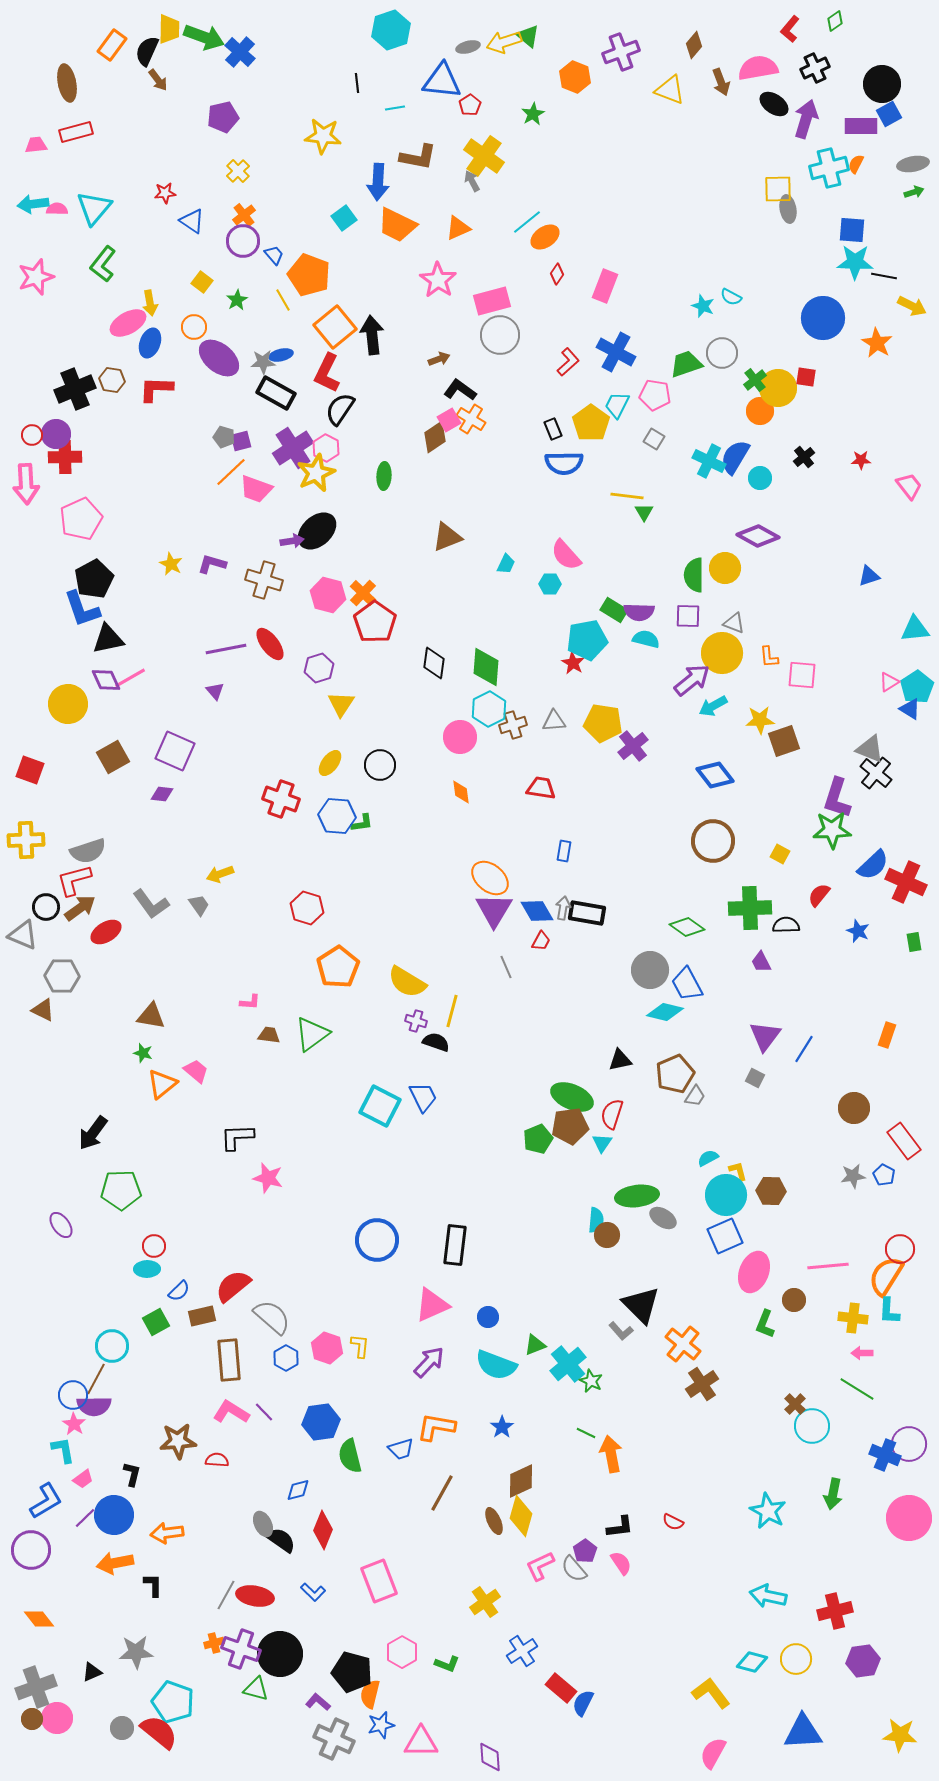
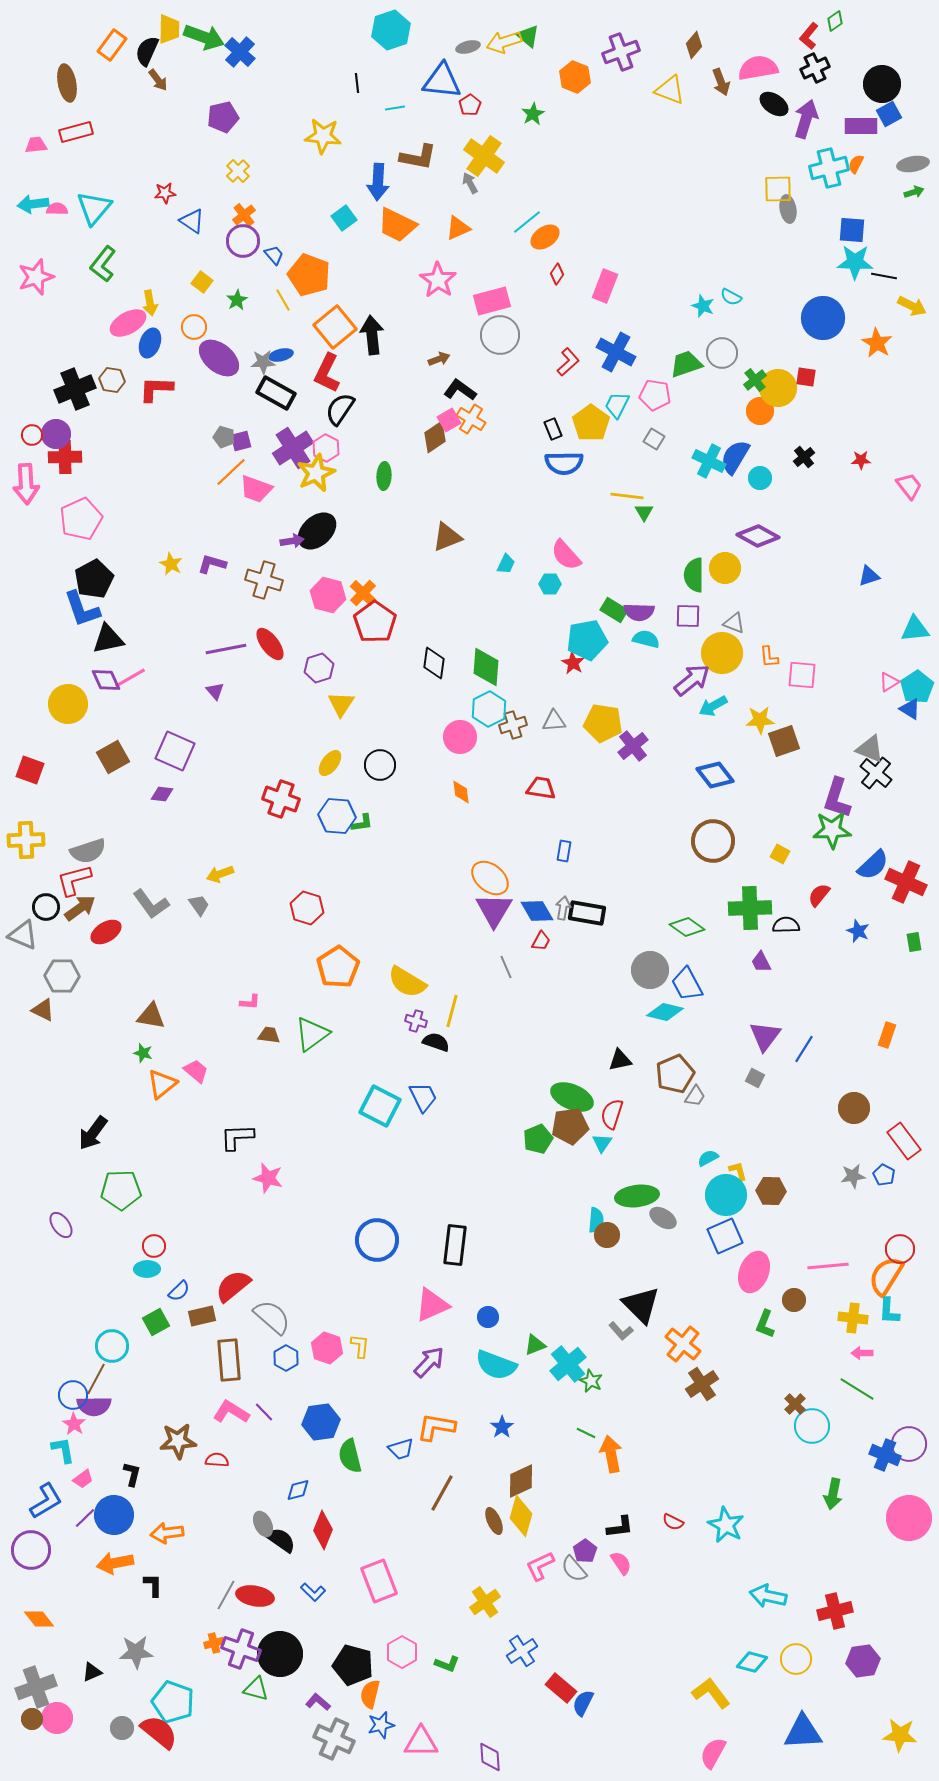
red L-shape at (790, 29): moved 19 px right, 7 px down
gray arrow at (472, 181): moved 2 px left, 2 px down
cyan star at (768, 1511): moved 42 px left, 14 px down
black pentagon at (352, 1672): moved 1 px right, 7 px up
